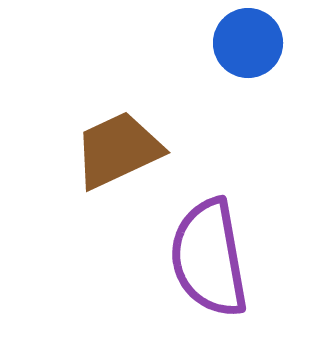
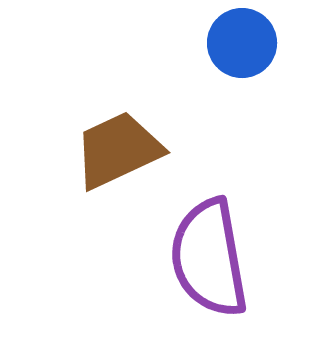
blue circle: moved 6 px left
